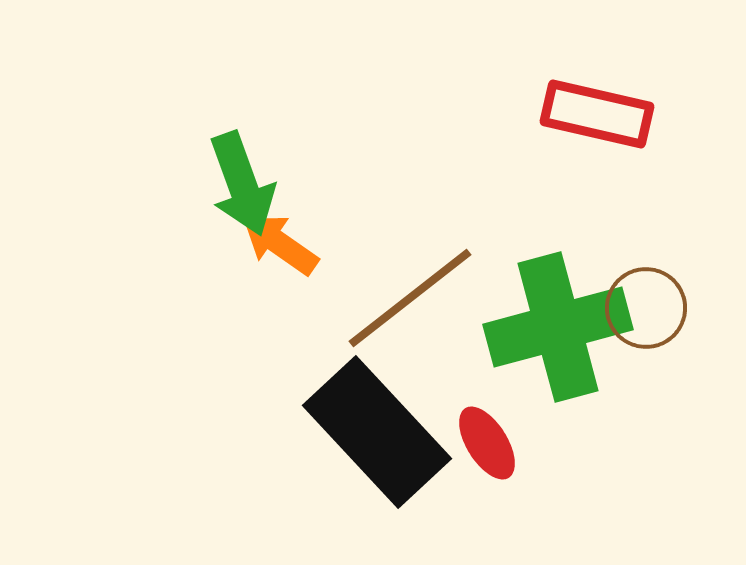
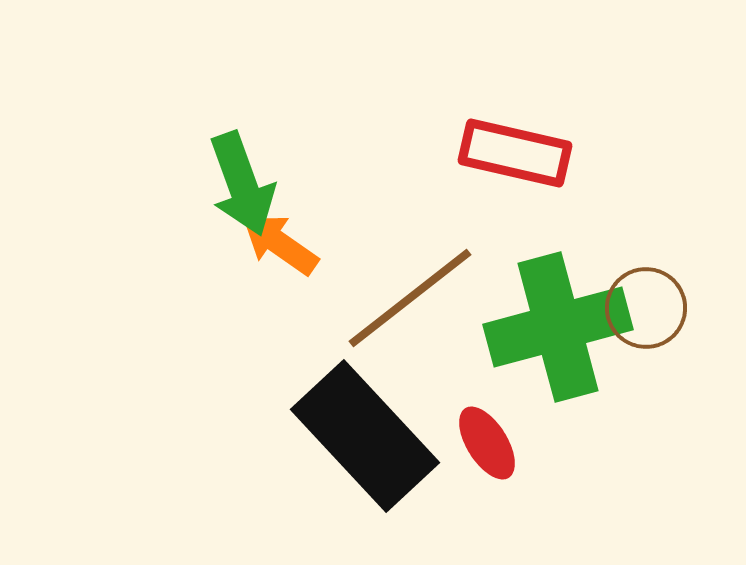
red rectangle: moved 82 px left, 39 px down
black rectangle: moved 12 px left, 4 px down
